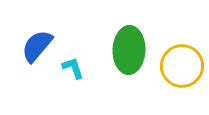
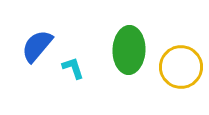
yellow circle: moved 1 px left, 1 px down
